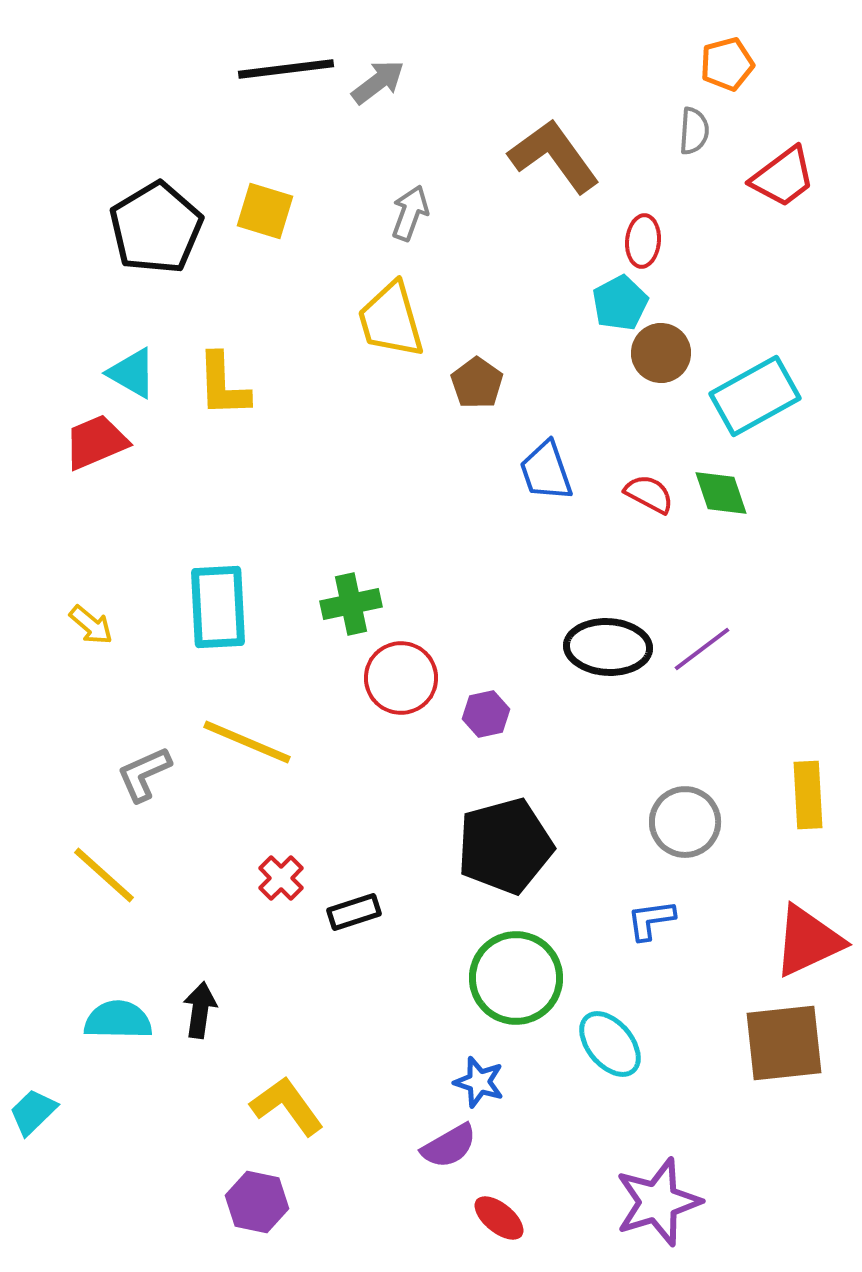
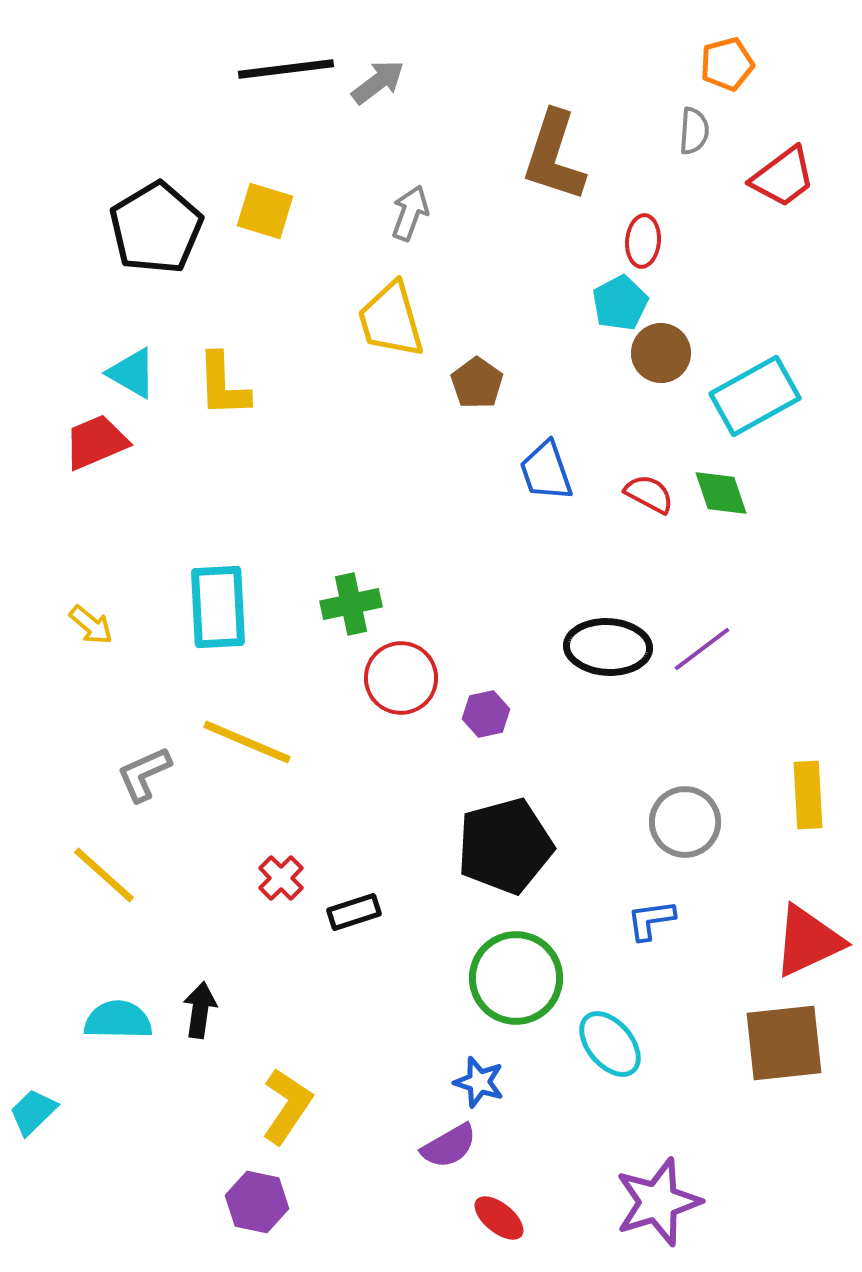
brown L-shape at (554, 156): rotated 126 degrees counterclockwise
yellow L-shape at (287, 1106): rotated 70 degrees clockwise
